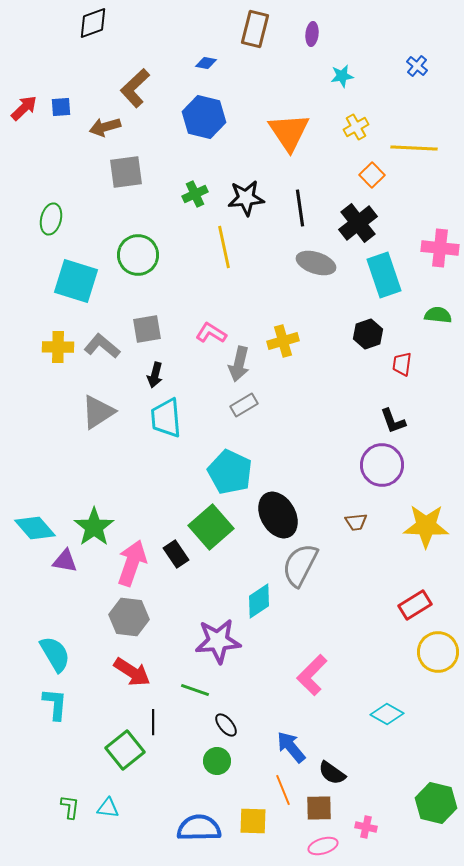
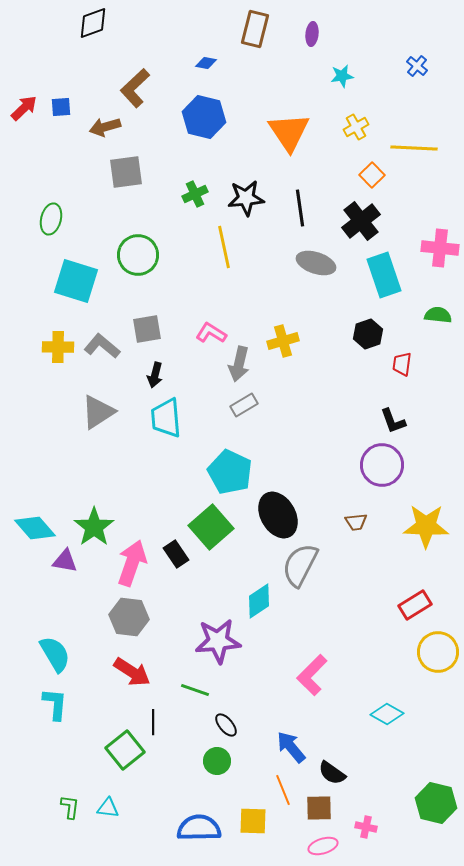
black cross at (358, 223): moved 3 px right, 2 px up
